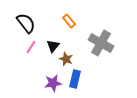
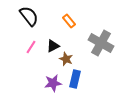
black semicircle: moved 3 px right, 7 px up
black triangle: rotated 24 degrees clockwise
